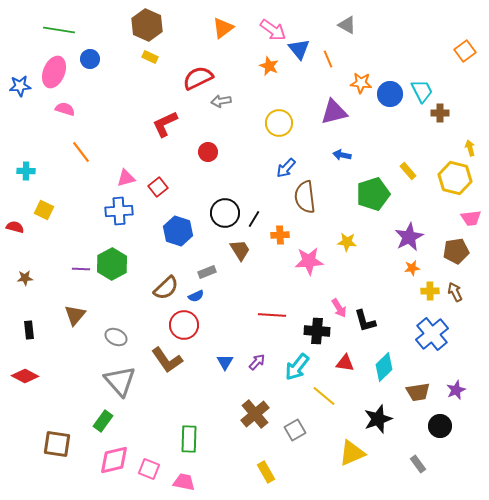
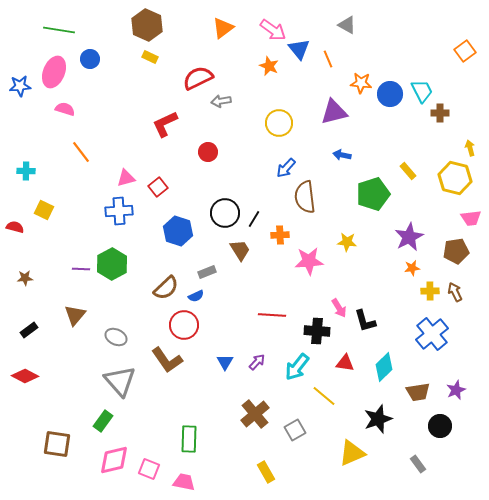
black rectangle at (29, 330): rotated 60 degrees clockwise
